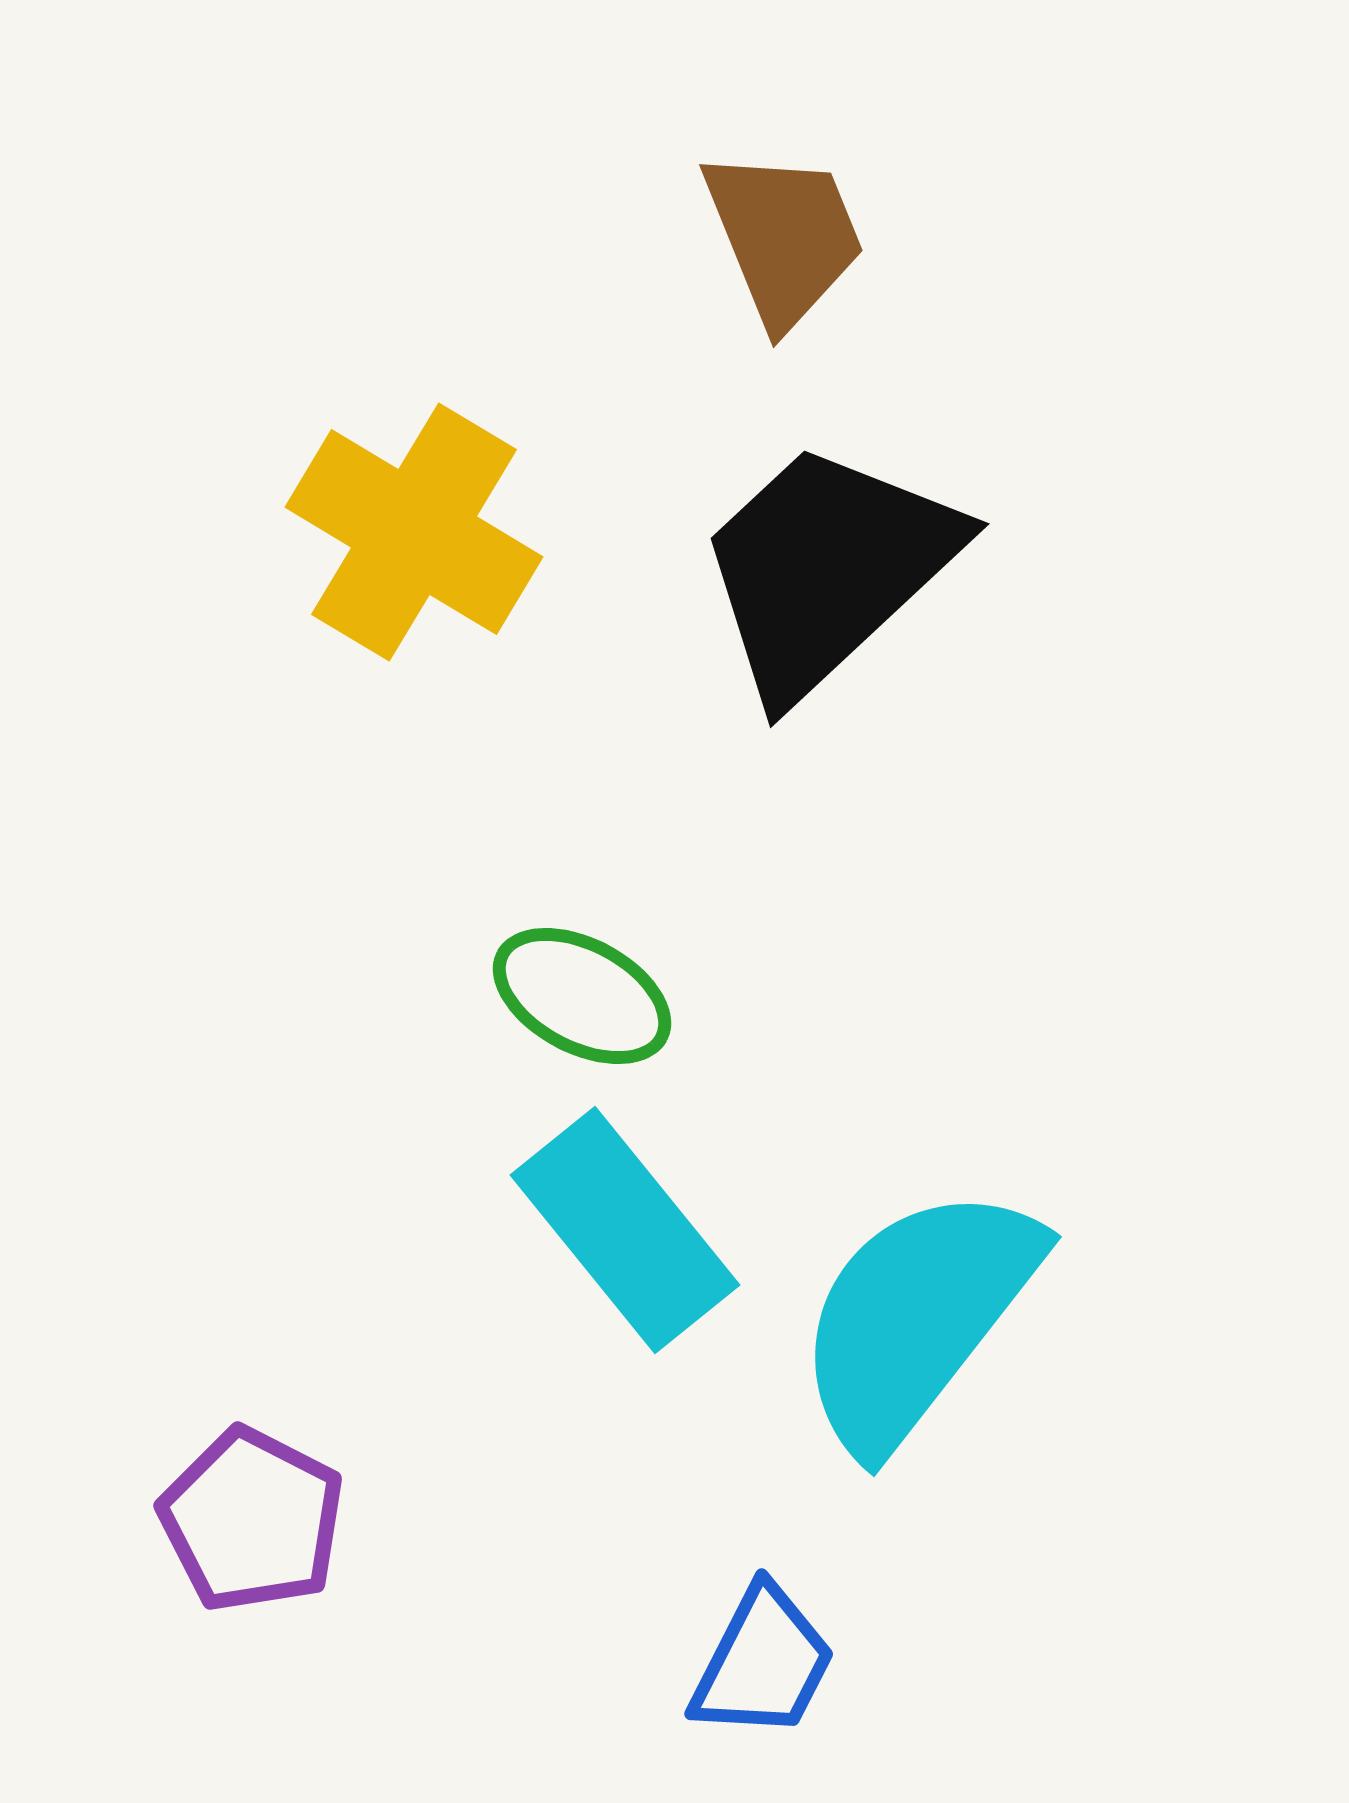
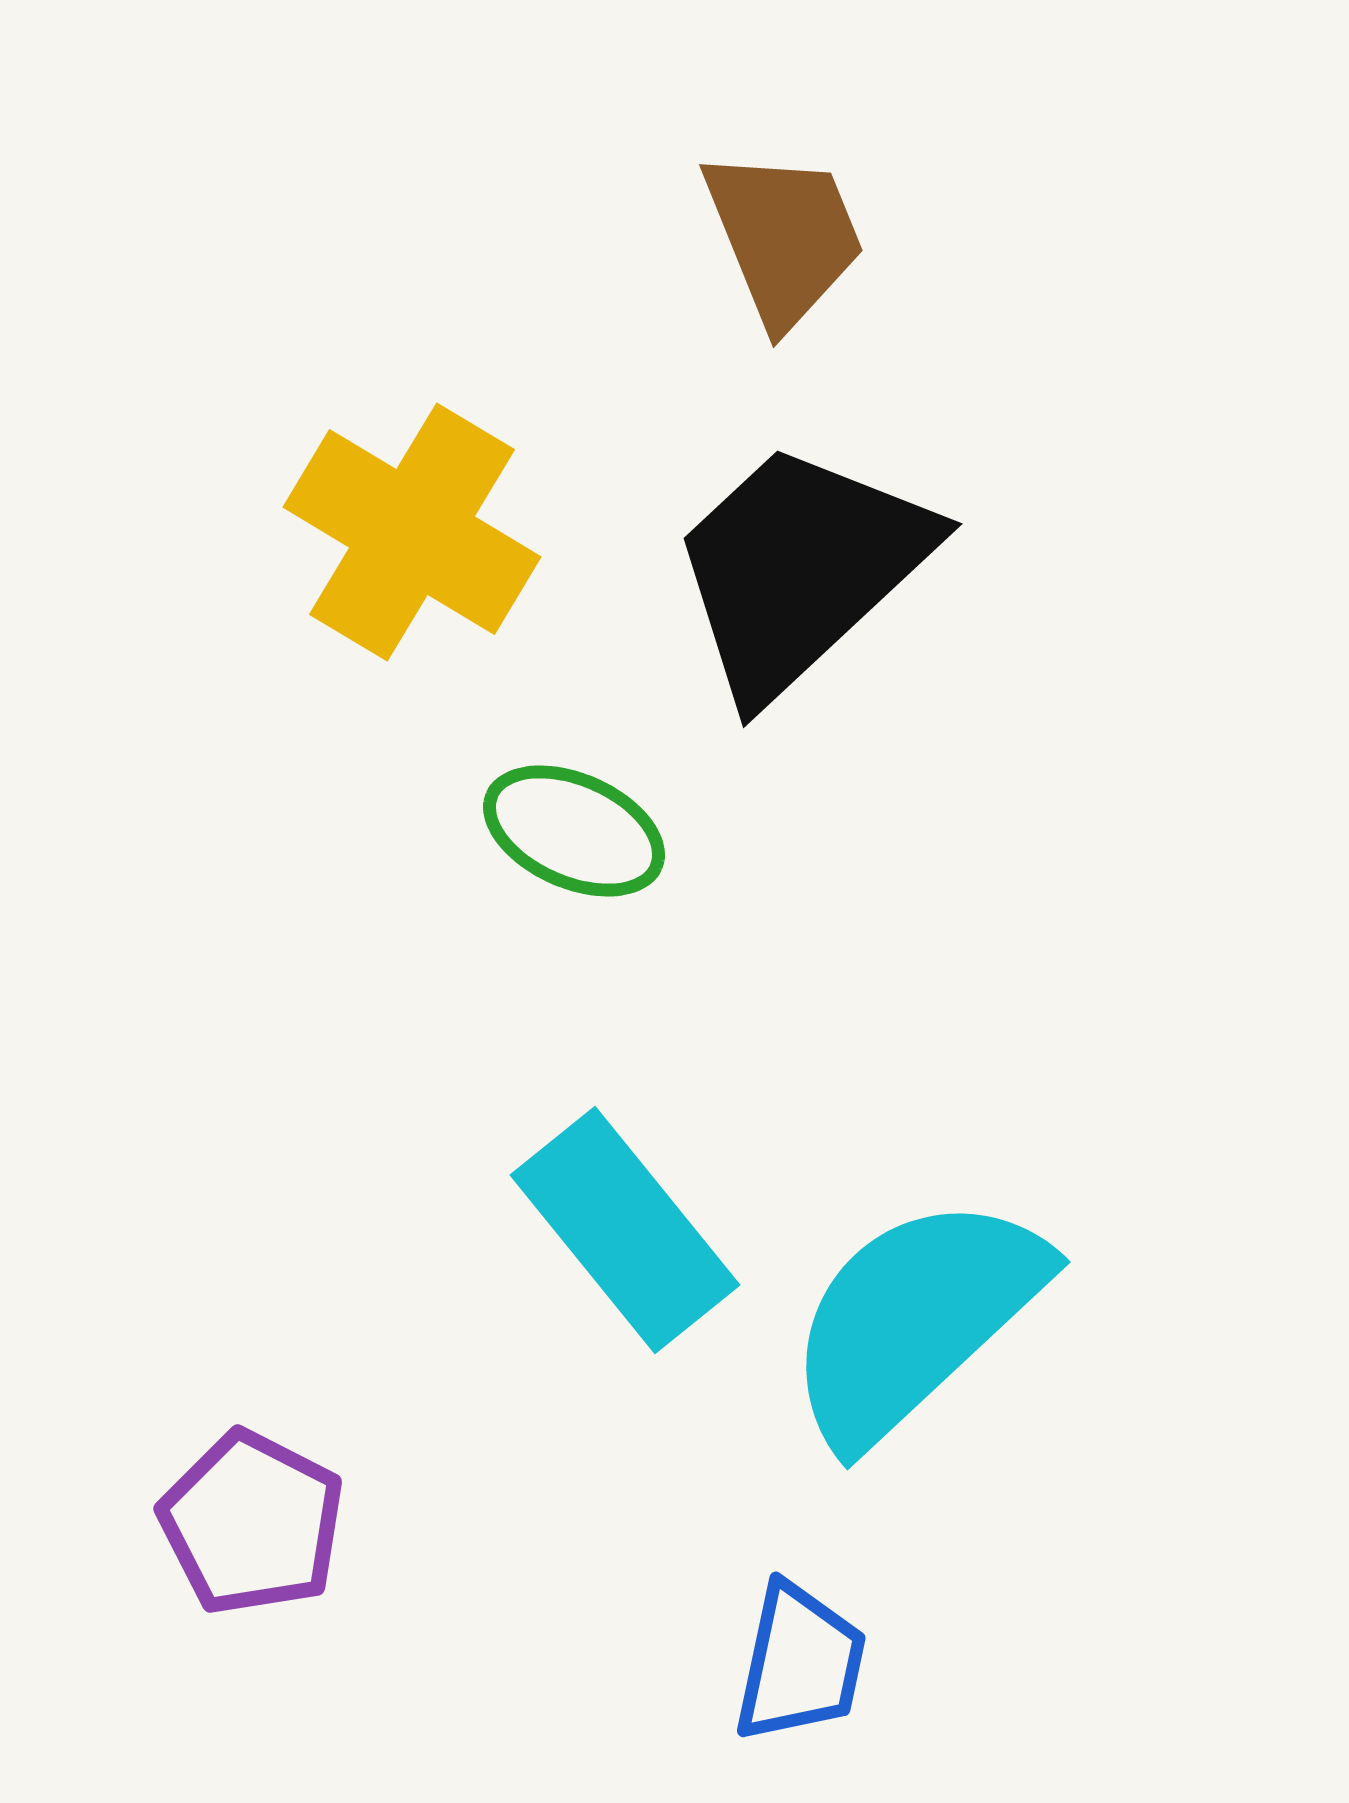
yellow cross: moved 2 px left
black trapezoid: moved 27 px left
green ellipse: moved 8 px left, 165 px up; rotated 4 degrees counterclockwise
cyan semicircle: moved 2 px left, 2 px down; rotated 9 degrees clockwise
purple pentagon: moved 3 px down
blue trapezoid: moved 37 px right; rotated 15 degrees counterclockwise
